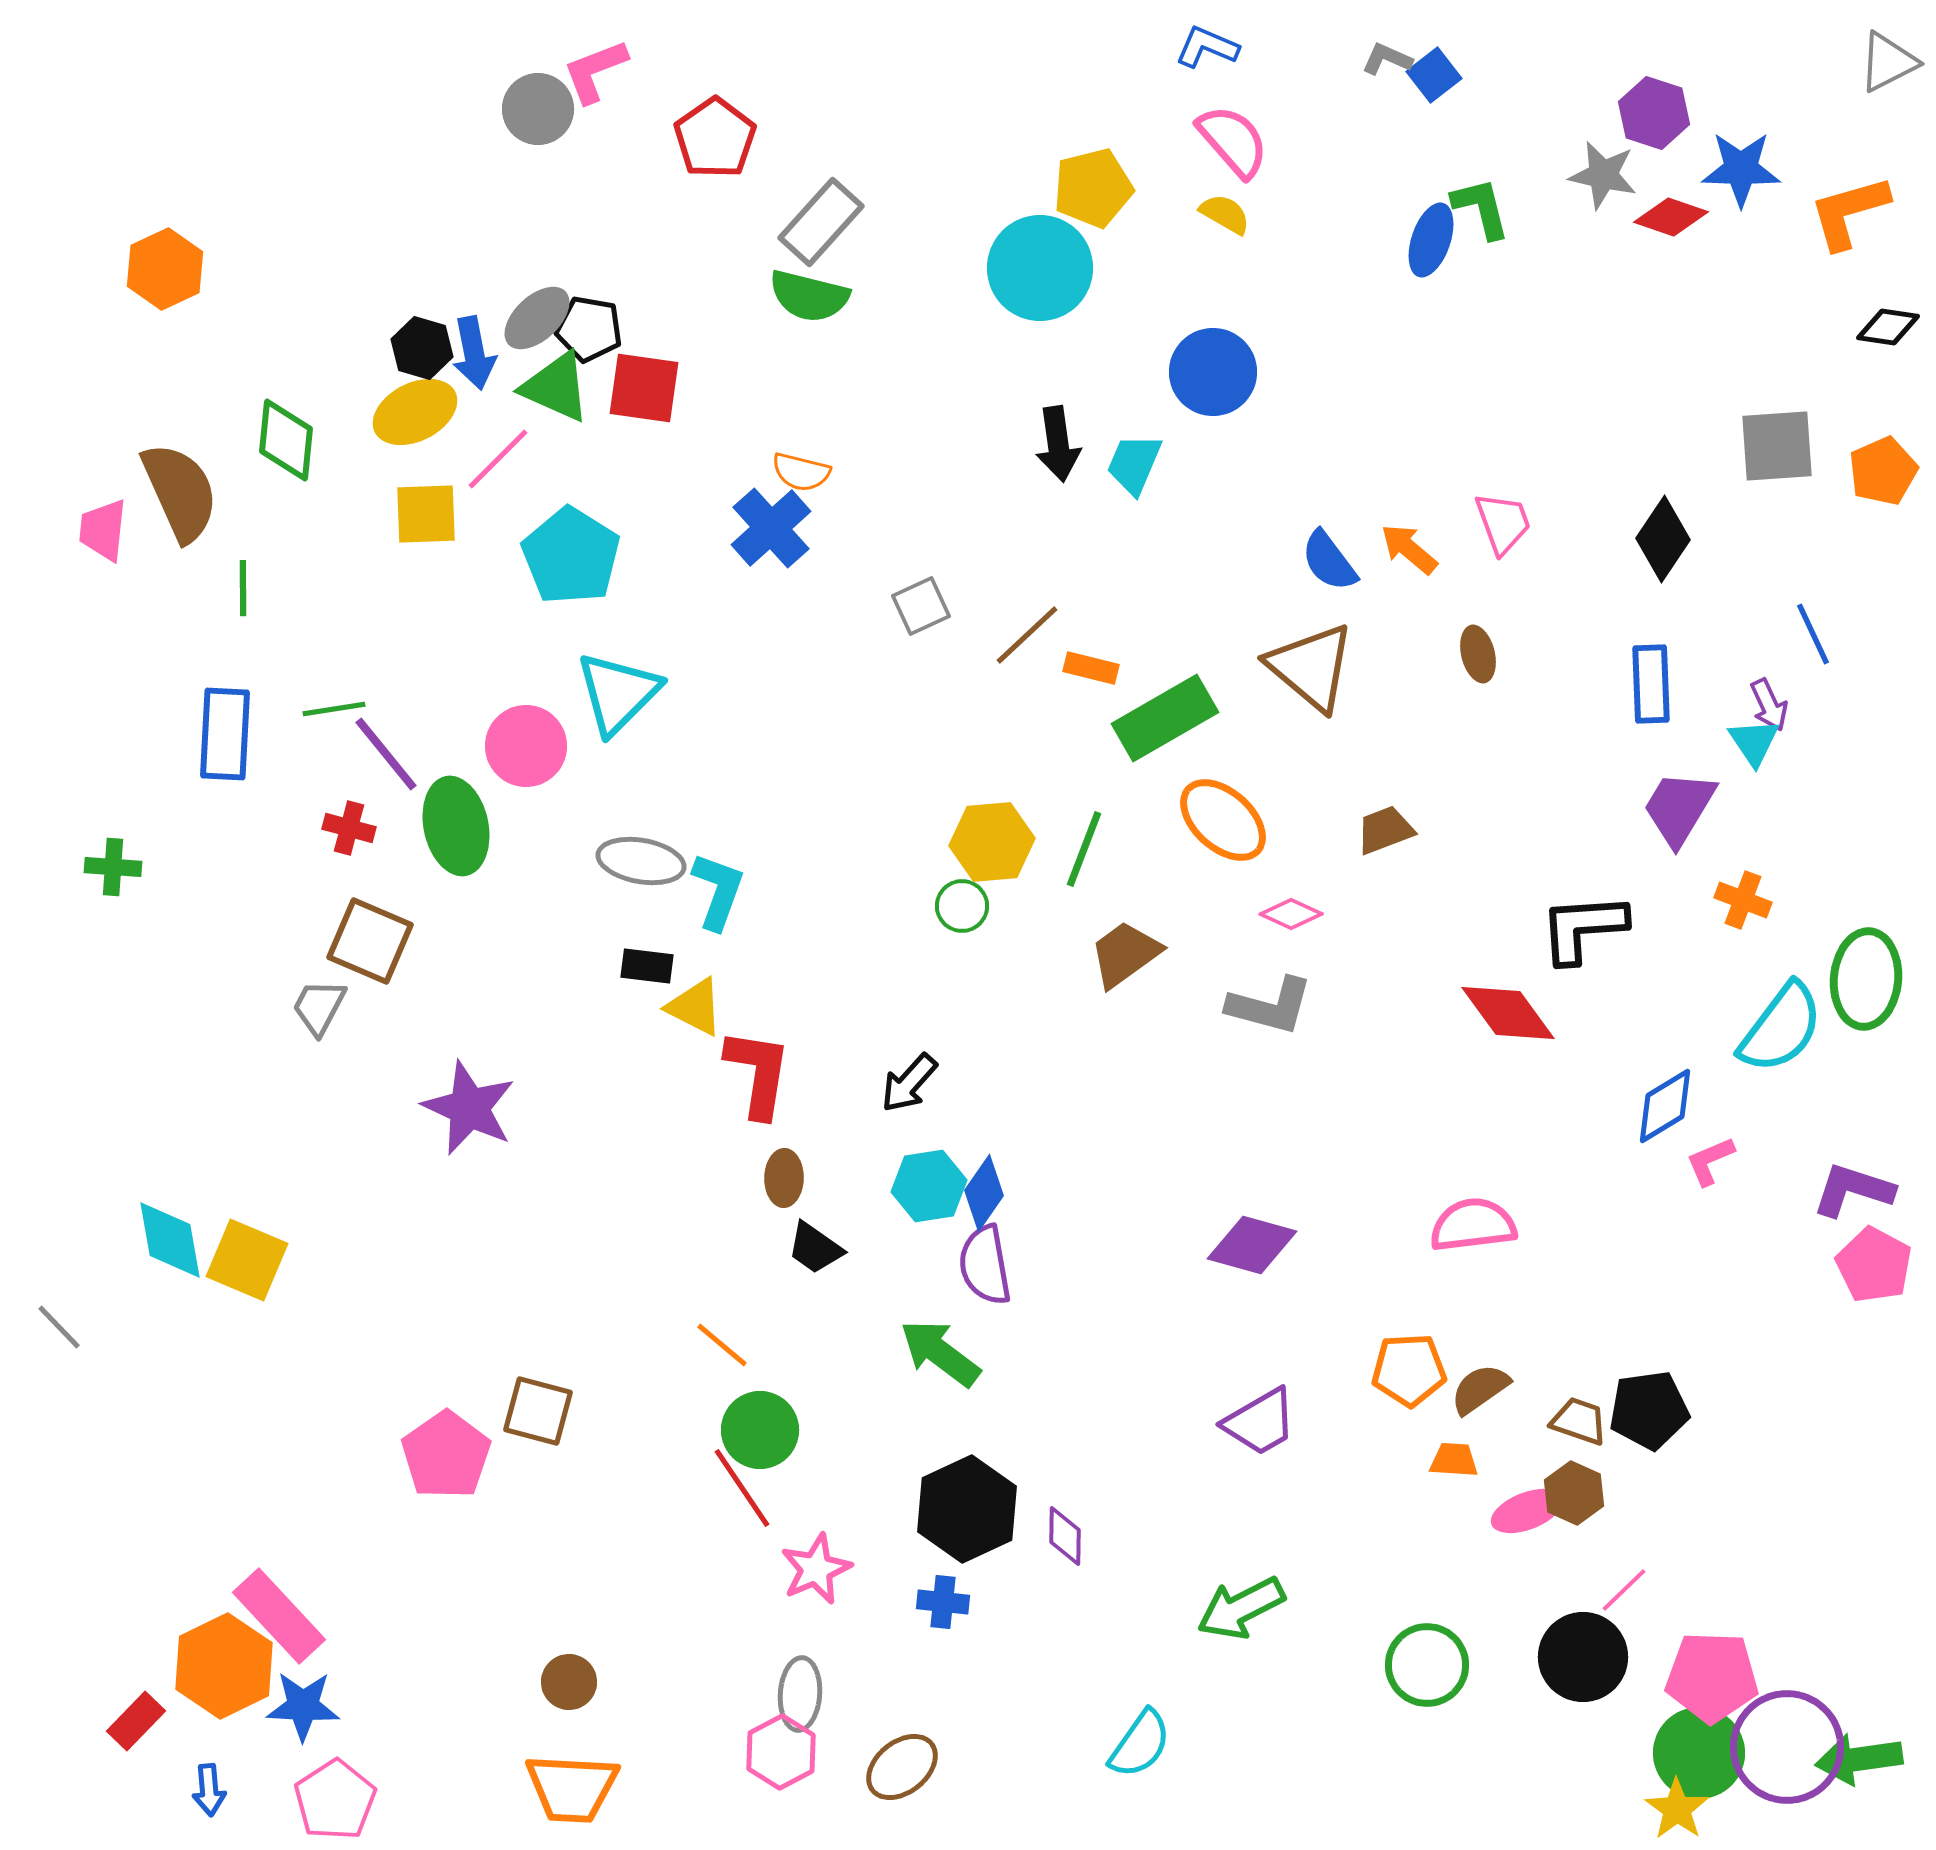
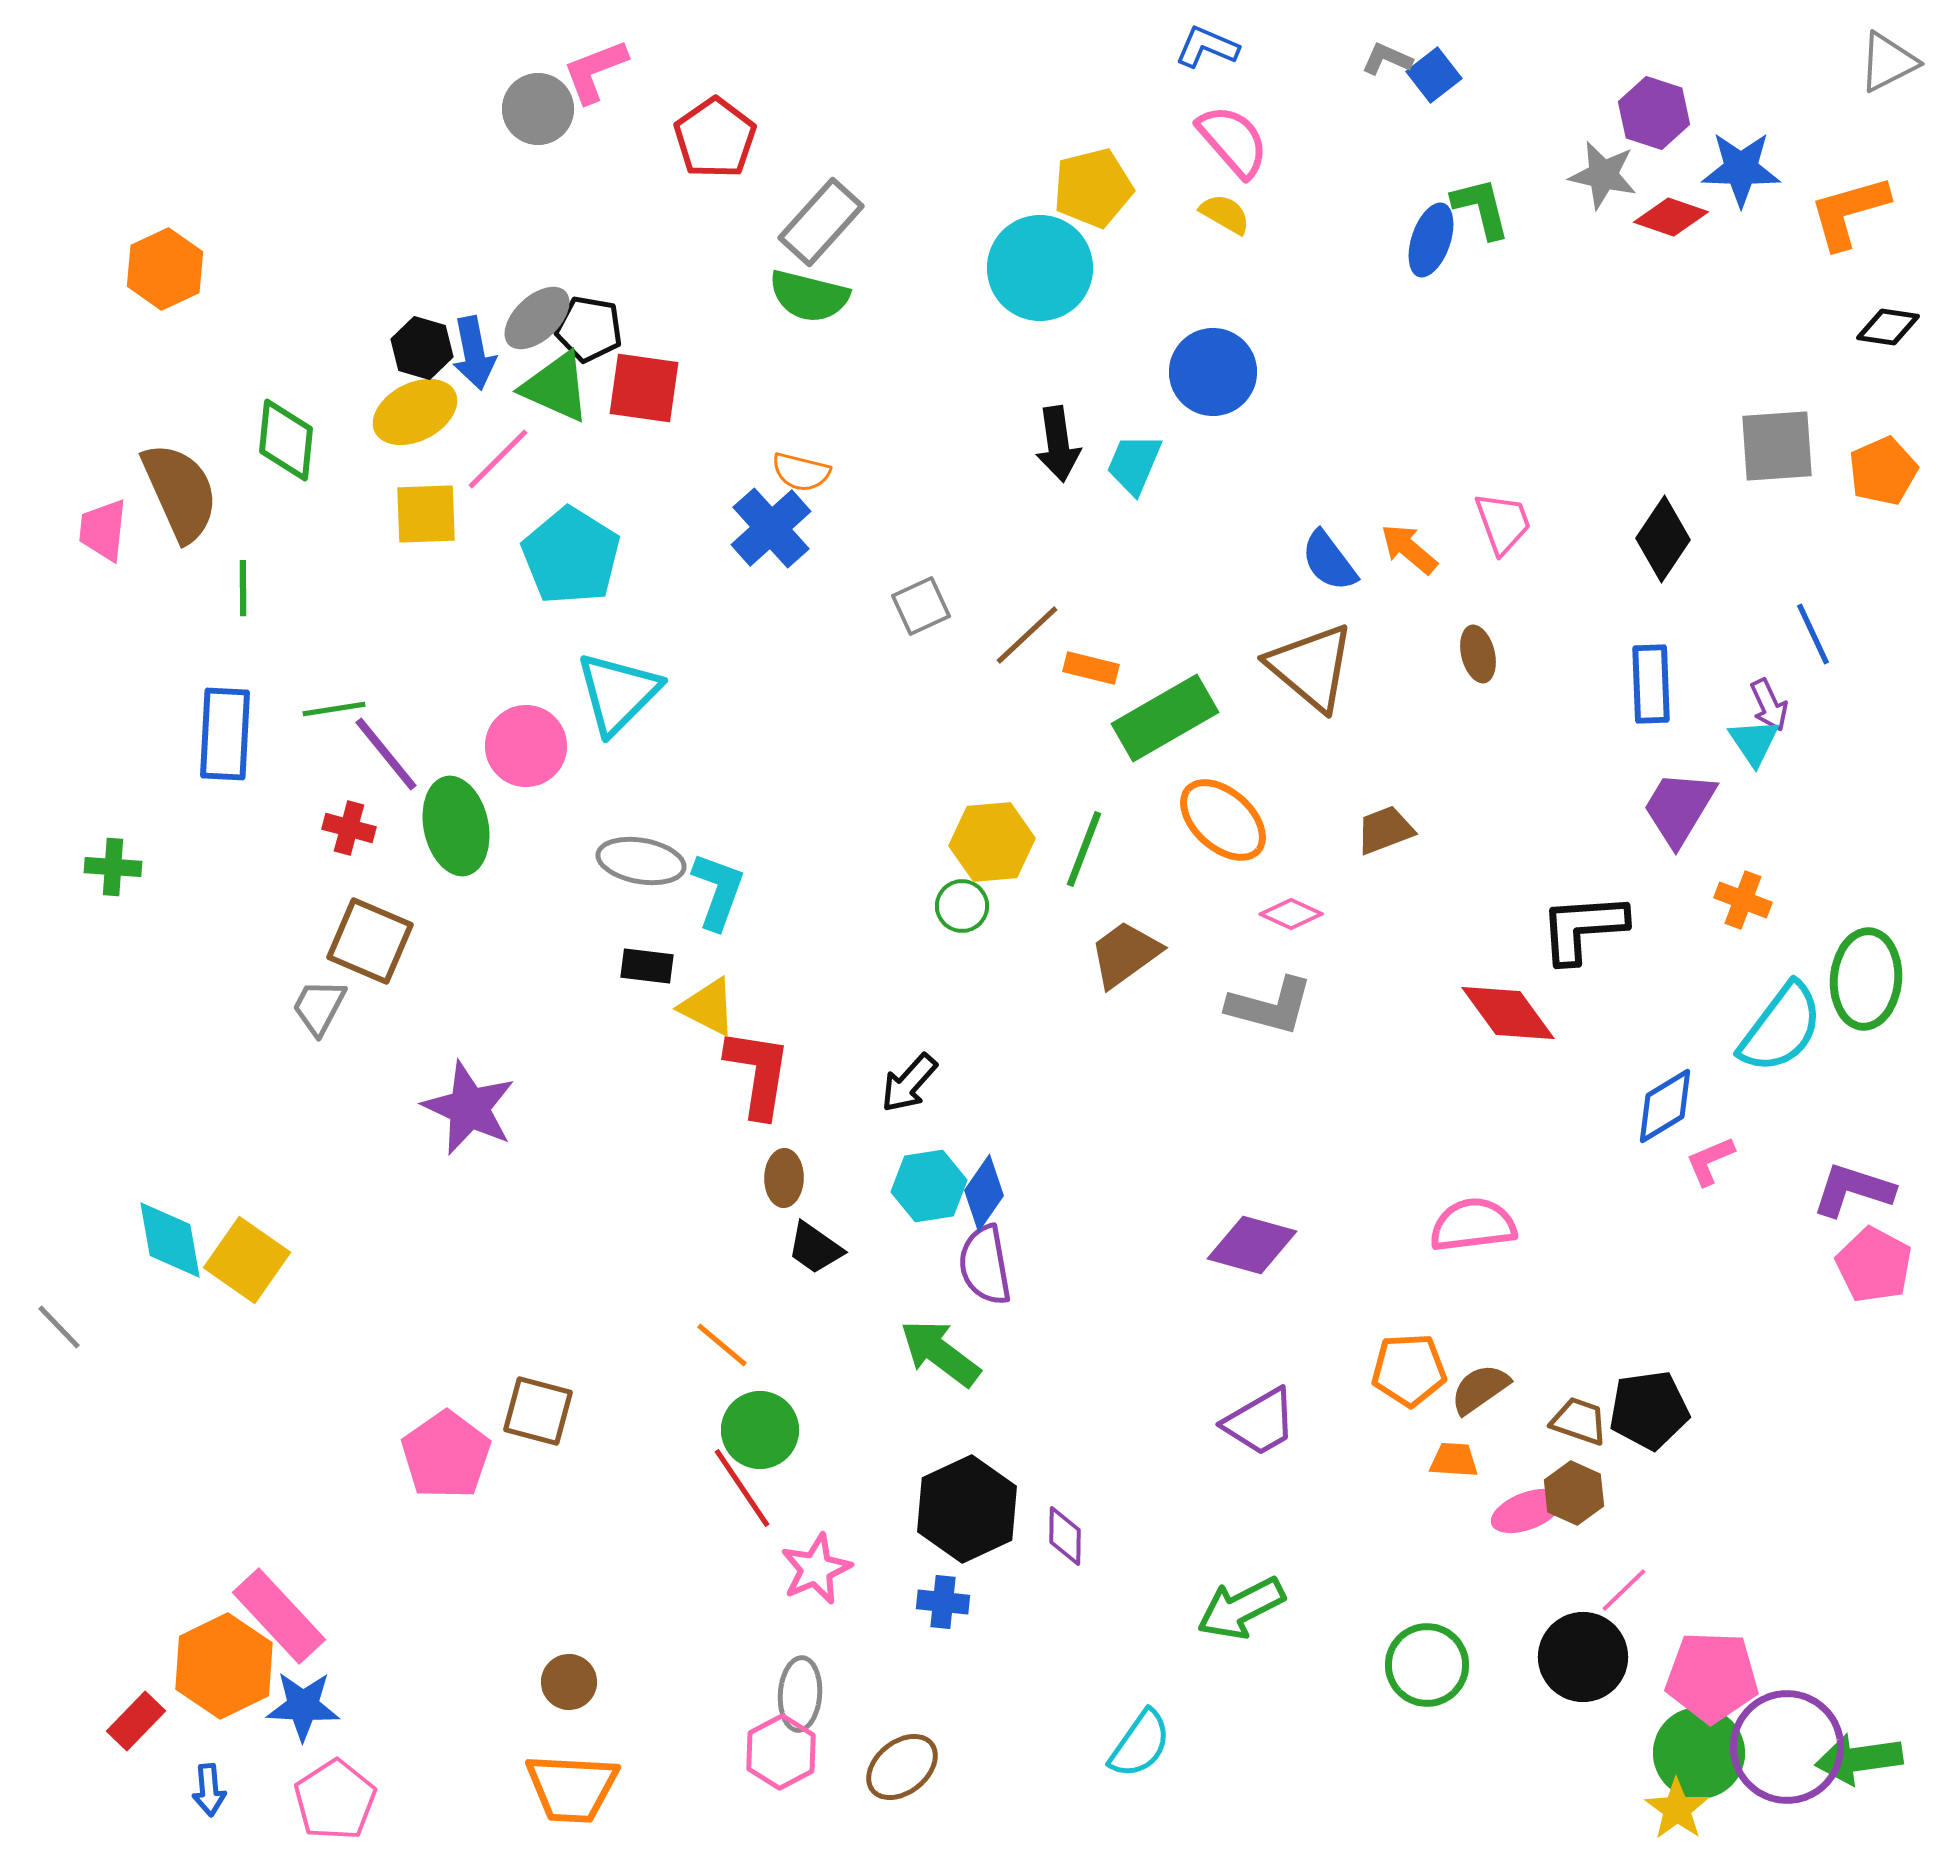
yellow triangle at (695, 1007): moved 13 px right
yellow square at (247, 1260): rotated 12 degrees clockwise
